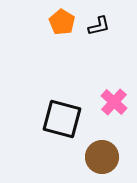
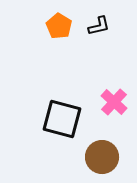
orange pentagon: moved 3 px left, 4 px down
